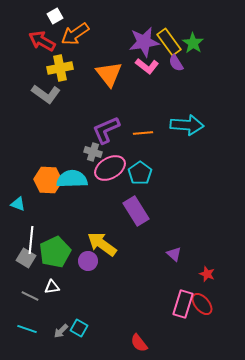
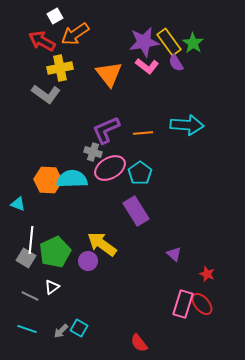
white triangle: rotated 28 degrees counterclockwise
